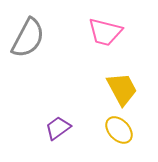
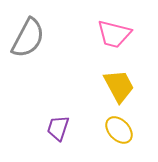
pink trapezoid: moved 9 px right, 2 px down
yellow trapezoid: moved 3 px left, 3 px up
purple trapezoid: rotated 36 degrees counterclockwise
